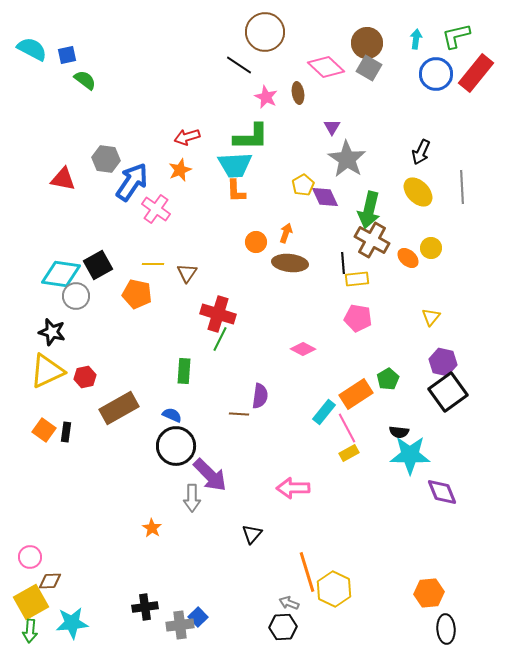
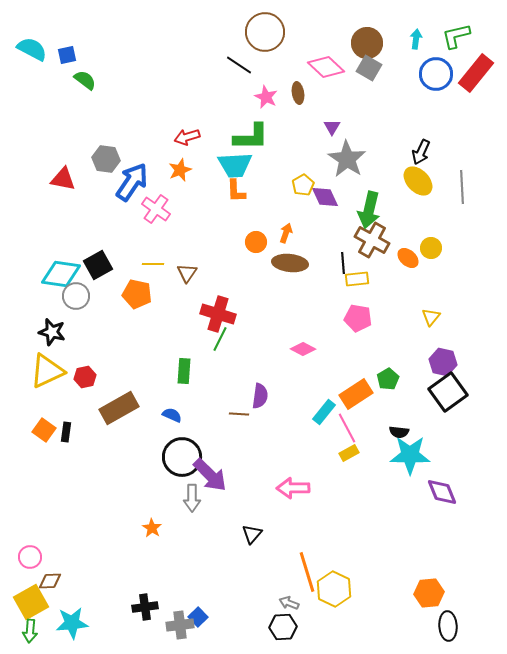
yellow ellipse at (418, 192): moved 11 px up
black circle at (176, 446): moved 6 px right, 11 px down
black ellipse at (446, 629): moved 2 px right, 3 px up
